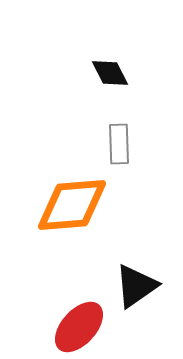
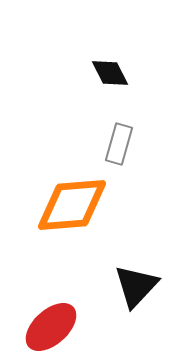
gray rectangle: rotated 18 degrees clockwise
black triangle: rotated 12 degrees counterclockwise
red ellipse: moved 28 px left; rotated 6 degrees clockwise
